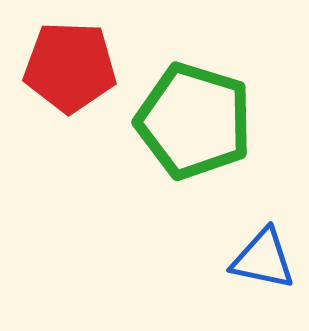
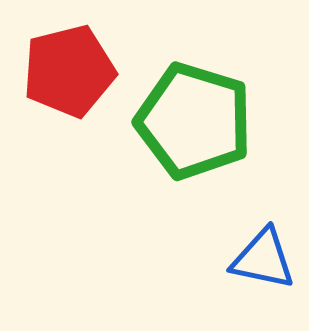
red pentagon: moved 1 px left, 4 px down; rotated 16 degrees counterclockwise
